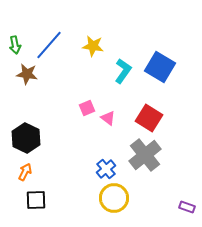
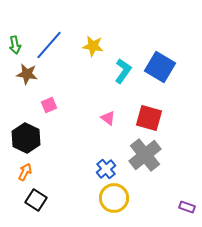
pink square: moved 38 px left, 3 px up
red square: rotated 16 degrees counterclockwise
black square: rotated 35 degrees clockwise
